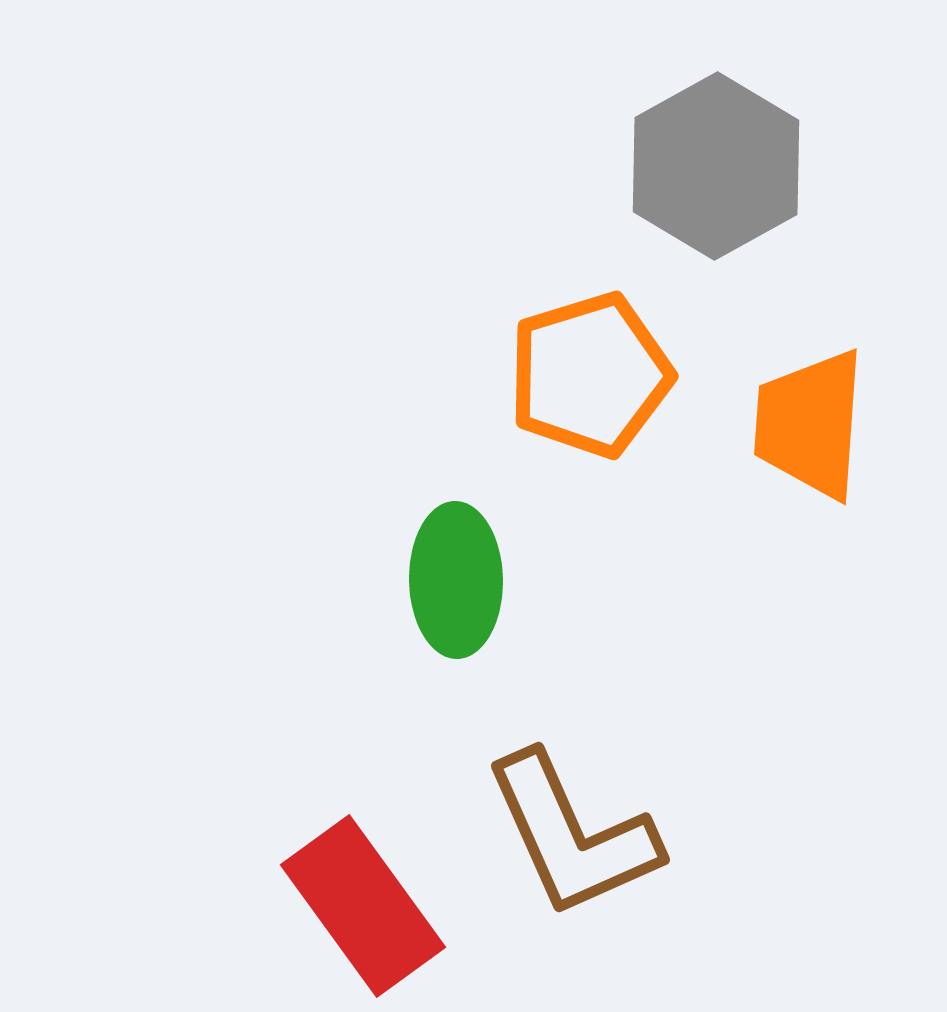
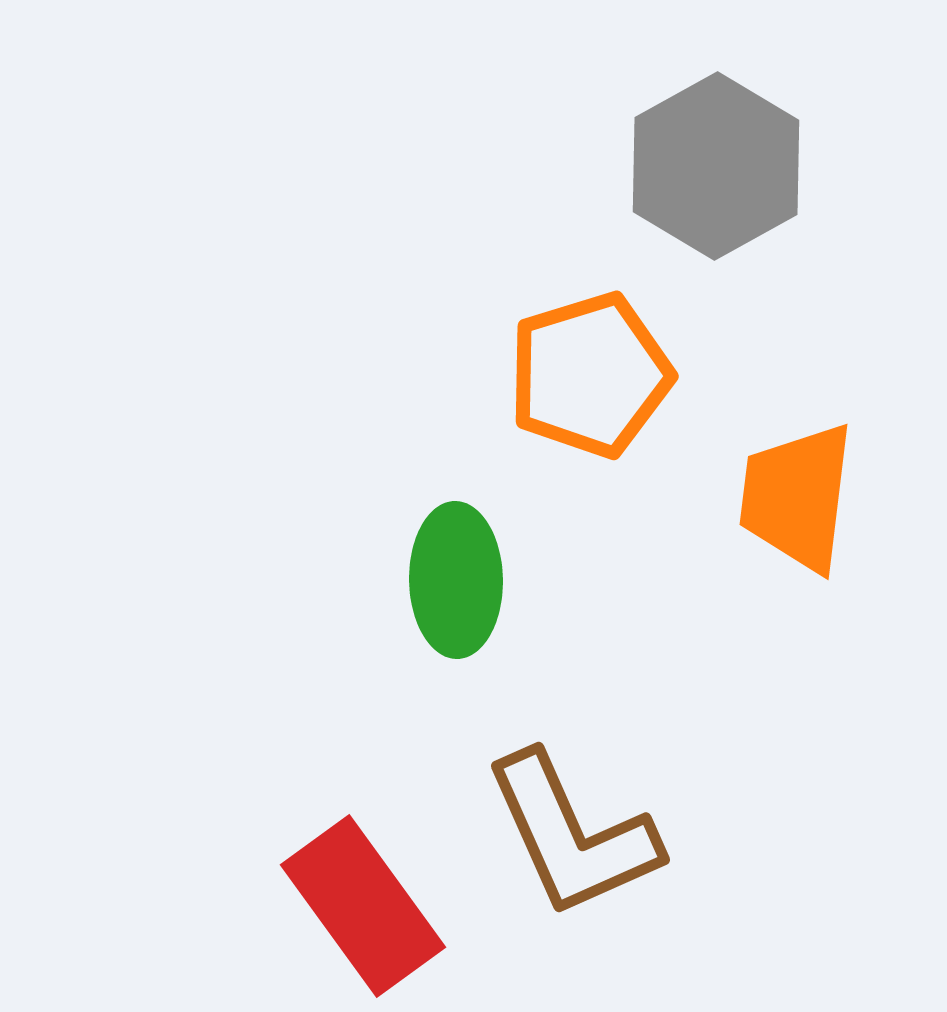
orange trapezoid: moved 13 px left, 73 px down; rotated 3 degrees clockwise
